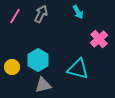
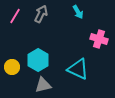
pink cross: rotated 30 degrees counterclockwise
cyan triangle: rotated 10 degrees clockwise
